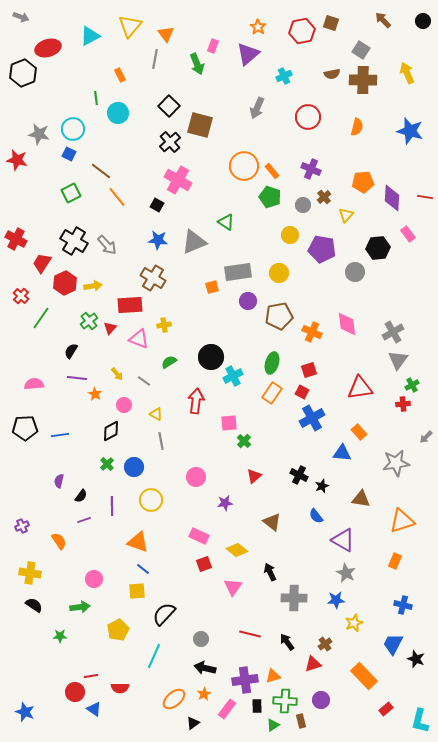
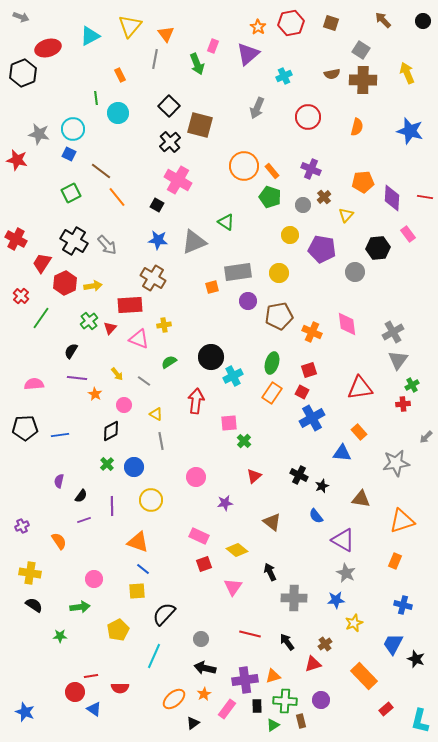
red hexagon at (302, 31): moved 11 px left, 8 px up
